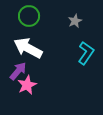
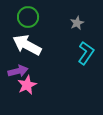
green circle: moved 1 px left, 1 px down
gray star: moved 2 px right, 2 px down
white arrow: moved 1 px left, 3 px up
purple arrow: rotated 36 degrees clockwise
